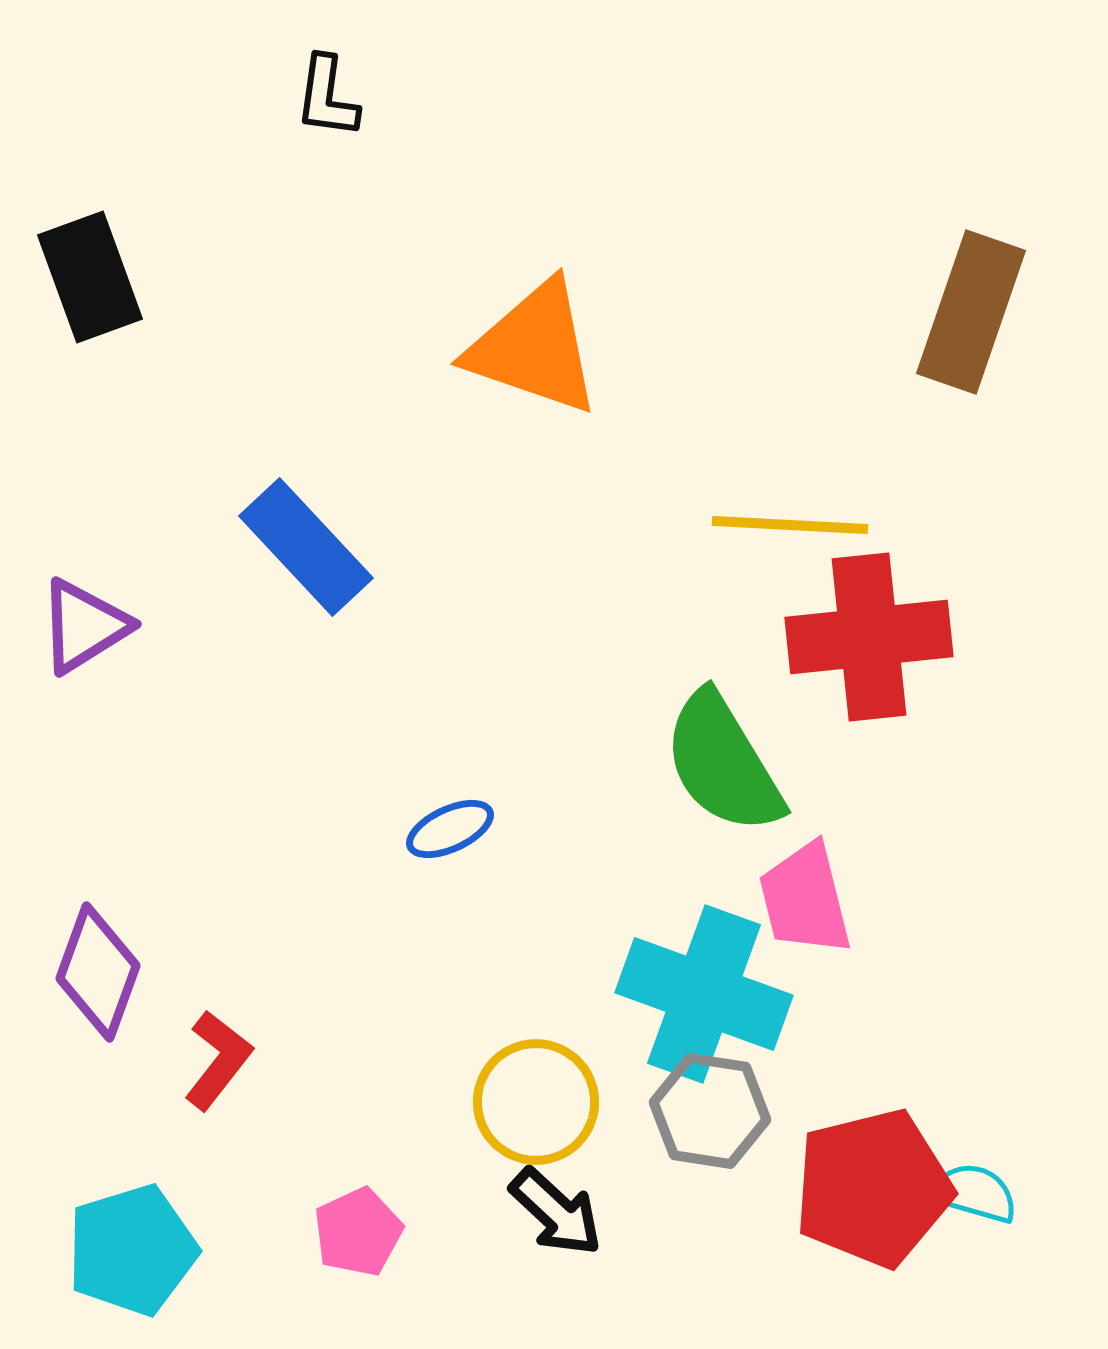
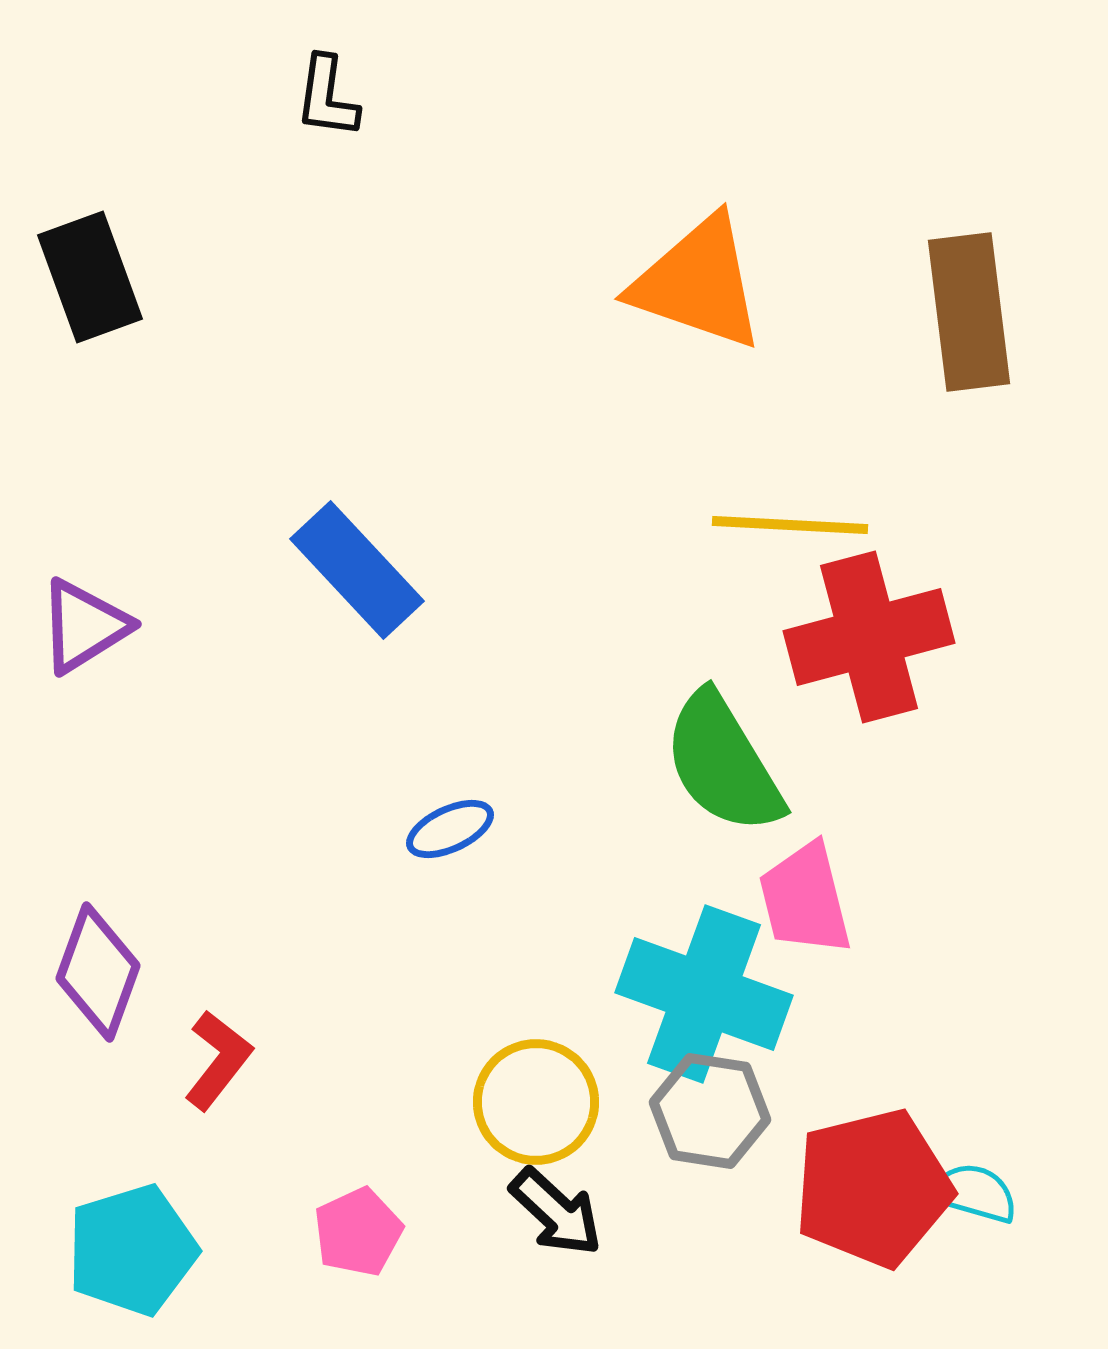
brown rectangle: moved 2 px left; rotated 26 degrees counterclockwise
orange triangle: moved 164 px right, 65 px up
blue rectangle: moved 51 px right, 23 px down
red cross: rotated 9 degrees counterclockwise
